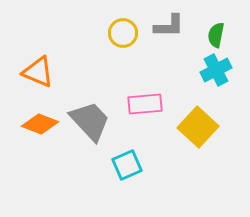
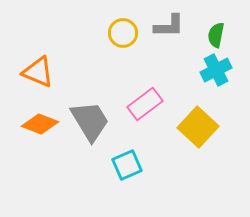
pink rectangle: rotated 32 degrees counterclockwise
gray trapezoid: rotated 12 degrees clockwise
